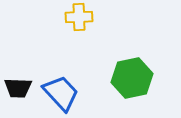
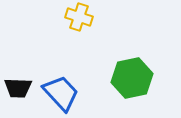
yellow cross: rotated 20 degrees clockwise
